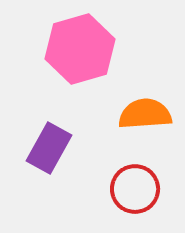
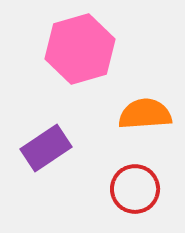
purple rectangle: moved 3 px left; rotated 27 degrees clockwise
